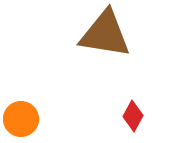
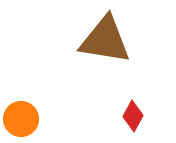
brown triangle: moved 6 px down
